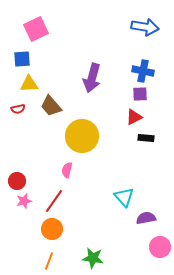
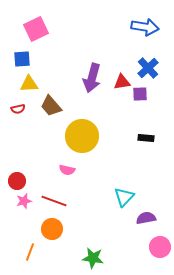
blue cross: moved 5 px right, 3 px up; rotated 35 degrees clockwise
red triangle: moved 12 px left, 35 px up; rotated 18 degrees clockwise
pink semicircle: rotated 91 degrees counterclockwise
cyan triangle: rotated 25 degrees clockwise
red line: rotated 75 degrees clockwise
orange line: moved 19 px left, 9 px up
